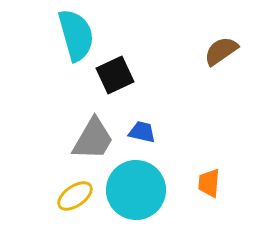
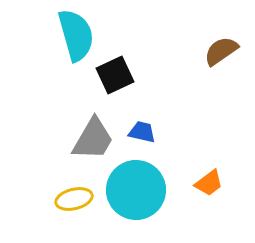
orange trapezoid: rotated 132 degrees counterclockwise
yellow ellipse: moved 1 px left, 3 px down; rotated 21 degrees clockwise
